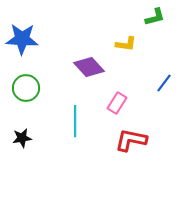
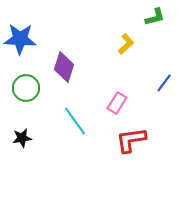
blue star: moved 2 px left
yellow L-shape: rotated 50 degrees counterclockwise
purple diamond: moved 25 px left; rotated 60 degrees clockwise
cyan line: rotated 36 degrees counterclockwise
red L-shape: rotated 20 degrees counterclockwise
